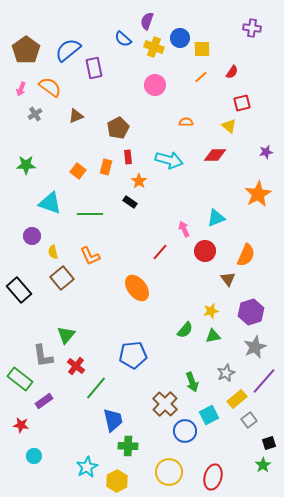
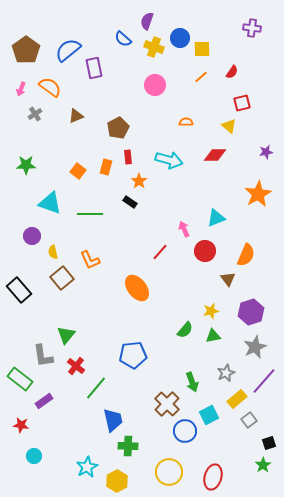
orange L-shape at (90, 256): moved 4 px down
brown cross at (165, 404): moved 2 px right
